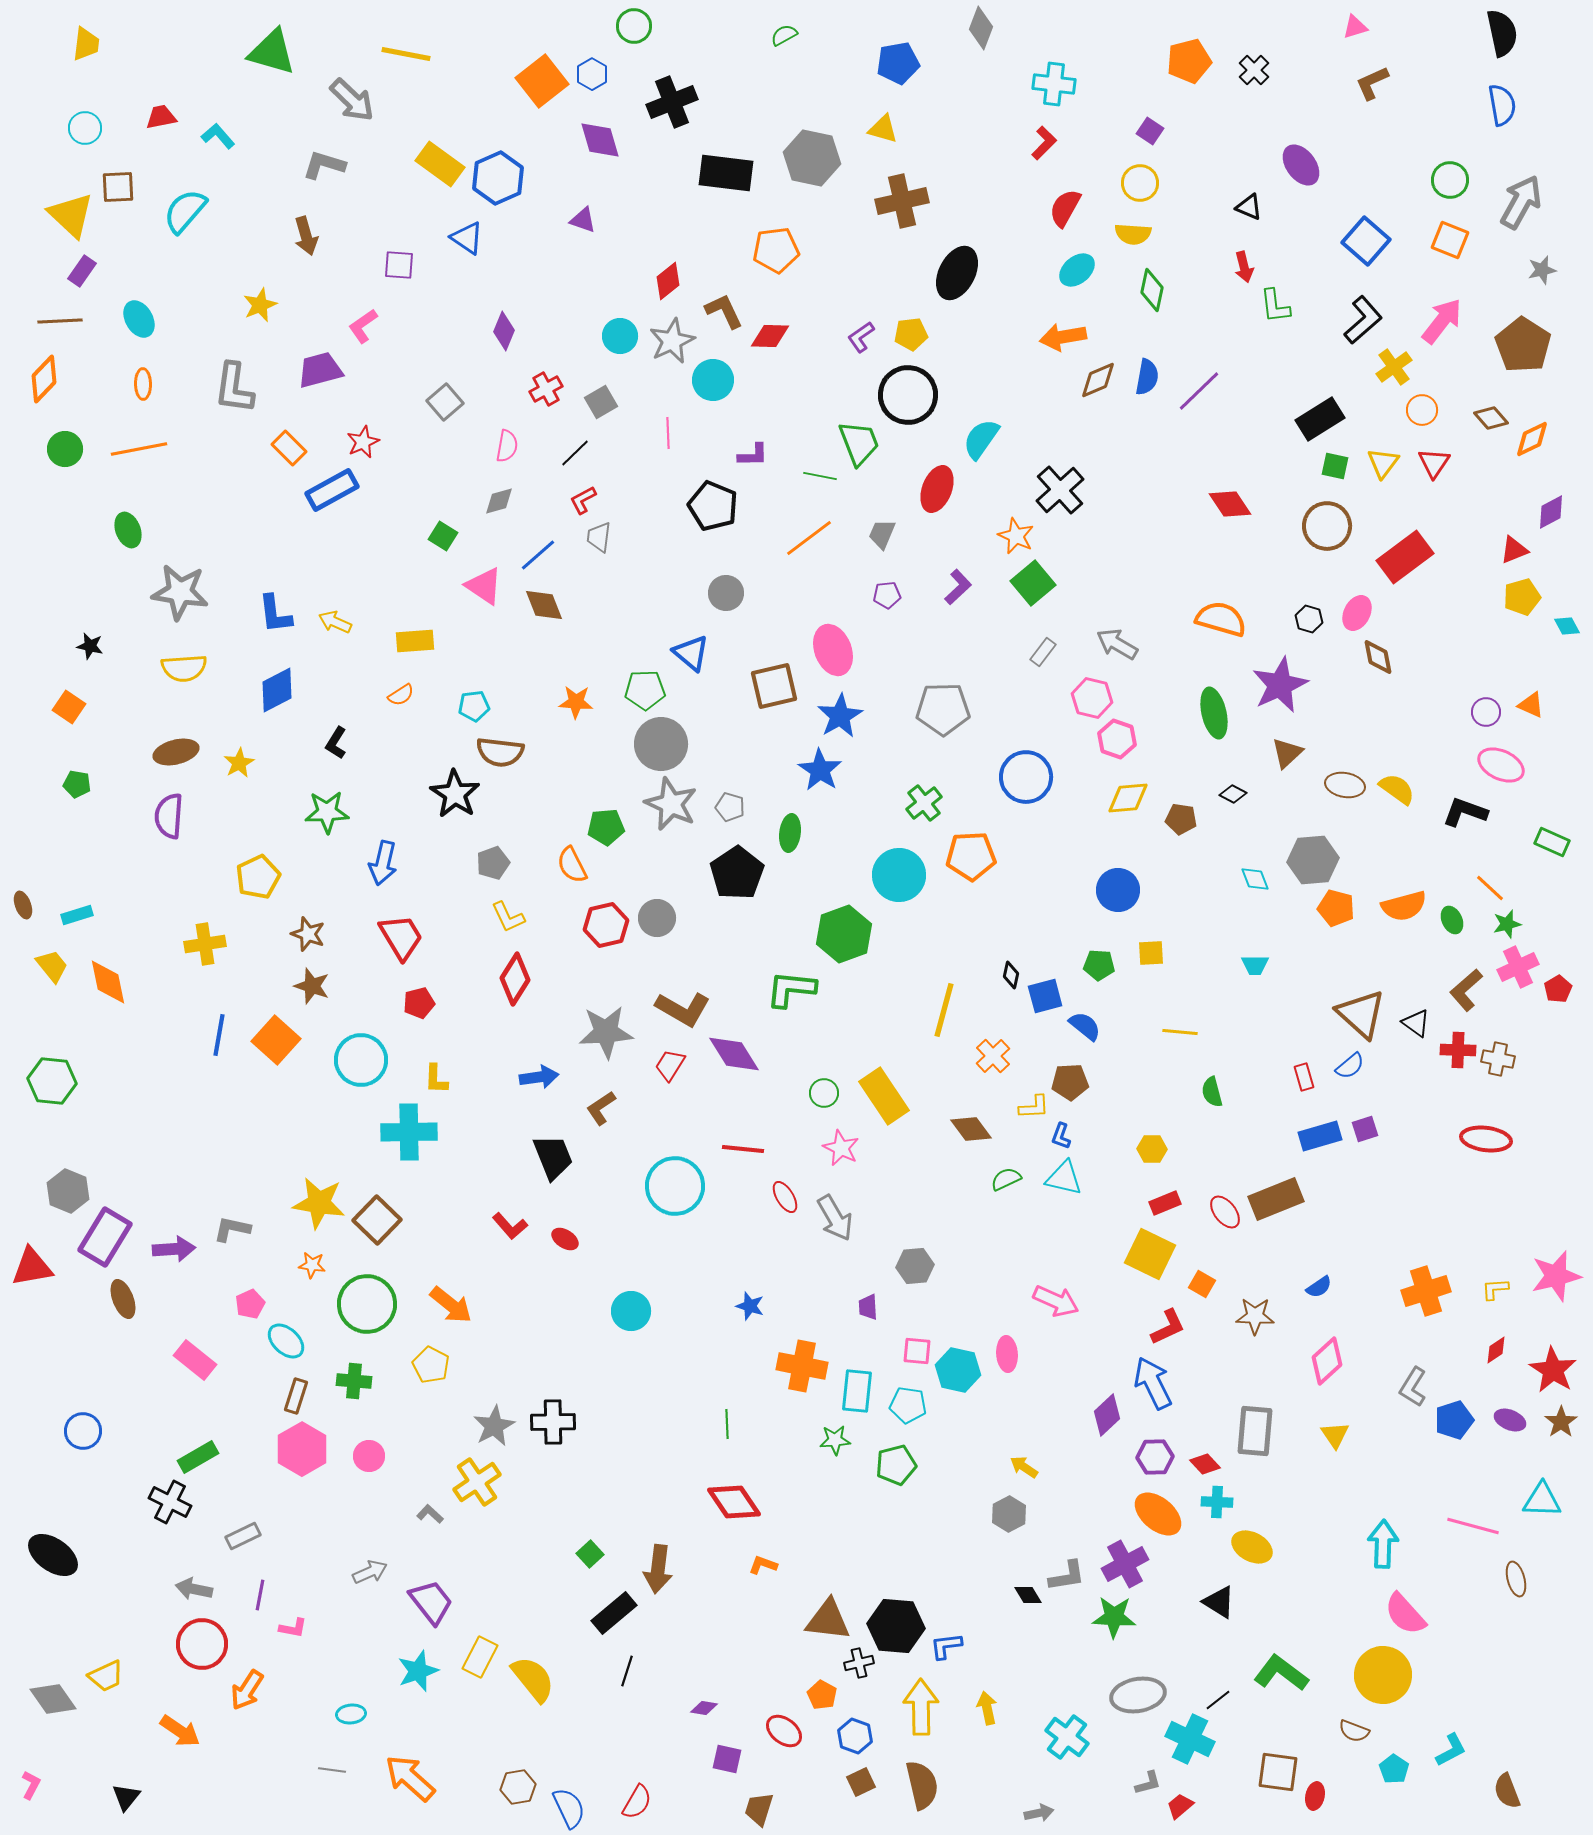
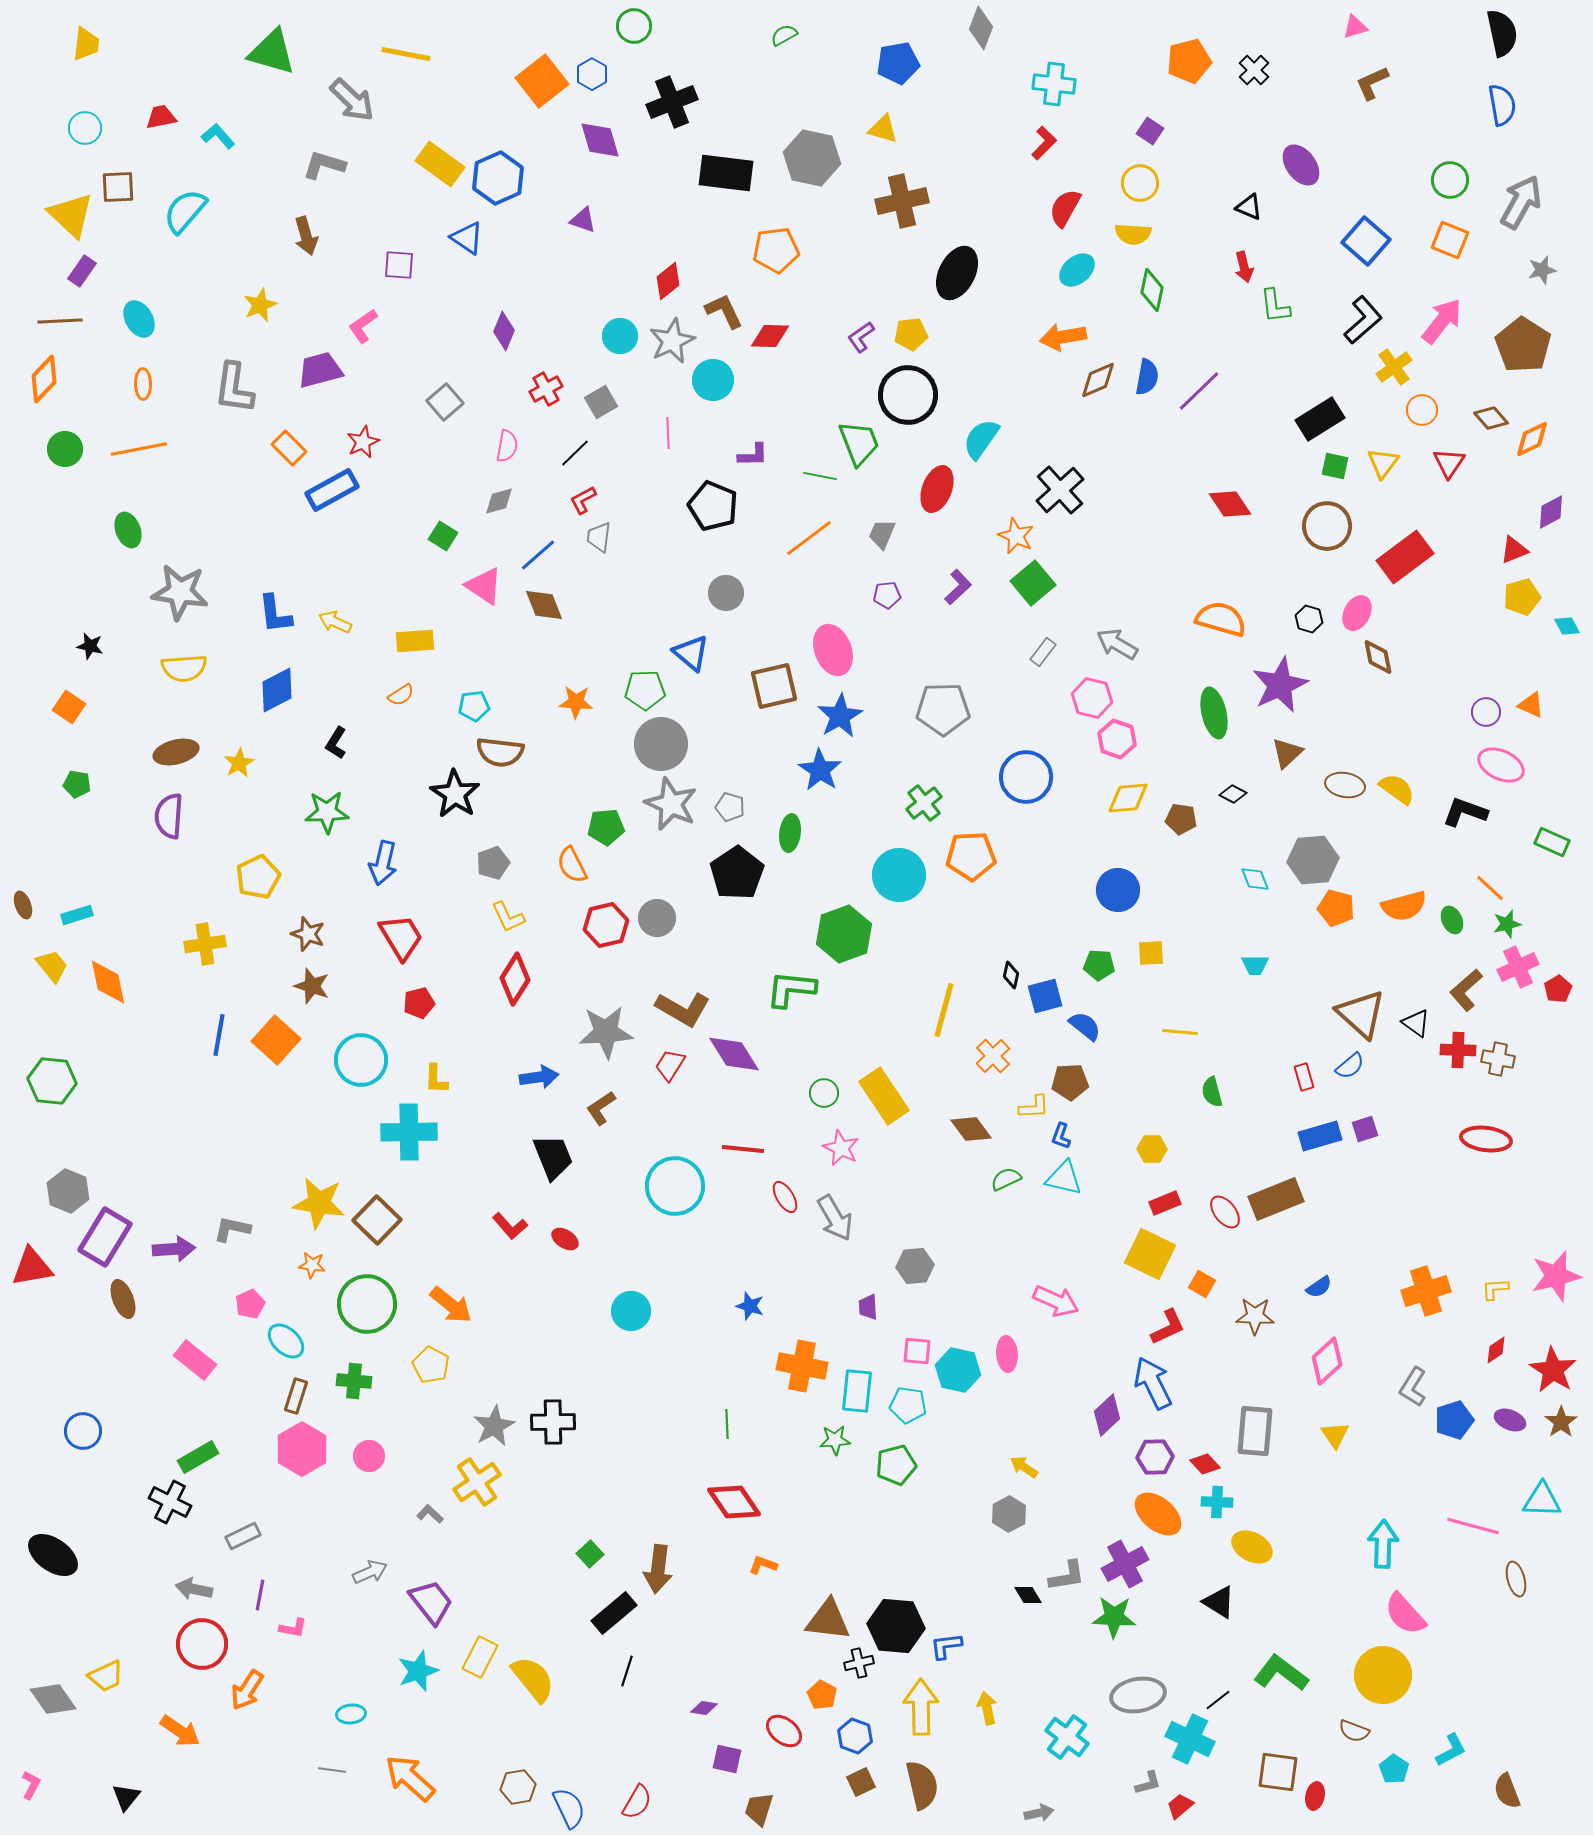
red triangle at (1434, 463): moved 15 px right
